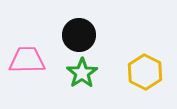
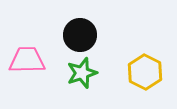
black circle: moved 1 px right
green star: rotated 16 degrees clockwise
